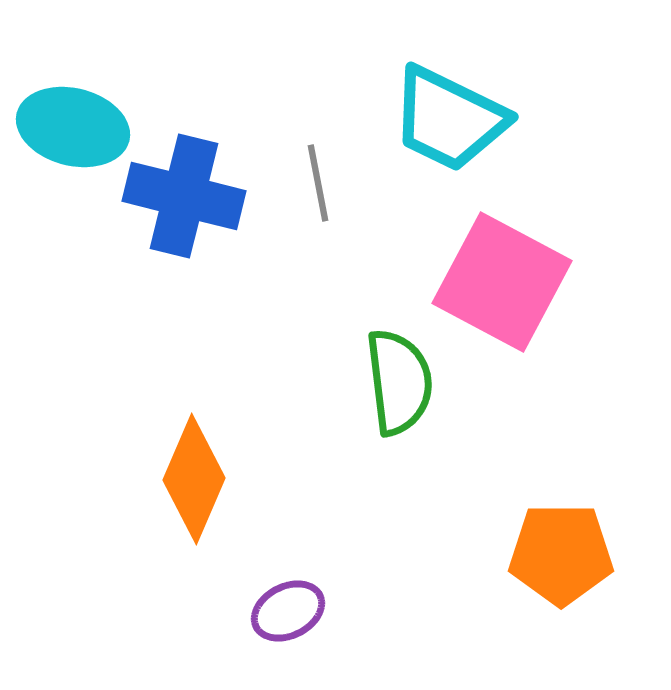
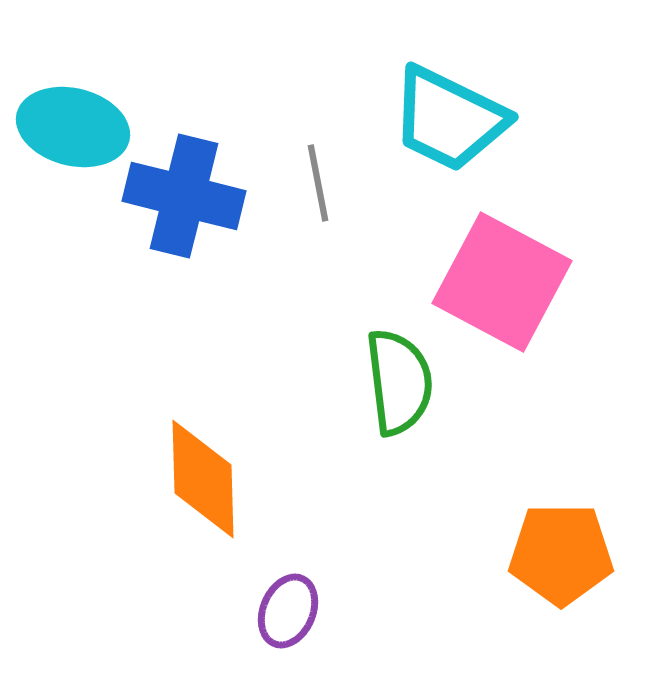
orange diamond: moved 9 px right; rotated 25 degrees counterclockwise
purple ellipse: rotated 40 degrees counterclockwise
